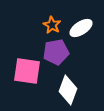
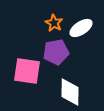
orange star: moved 2 px right, 2 px up
white diamond: moved 2 px right, 2 px down; rotated 20 degrees counterclockwise
